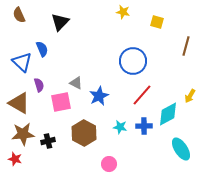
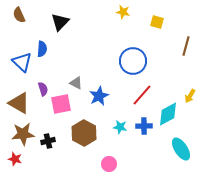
blue semicircle: rotated 28 degrees clockwise
purple semicircle: moved 4 px right, 4 px down
pink square: moved 2 px down
